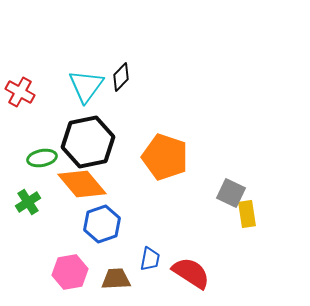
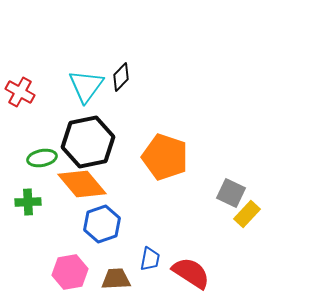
green cross: rotated 30 degrees clockwise
yellow rectangle: rotated 52 degrees clockwise
